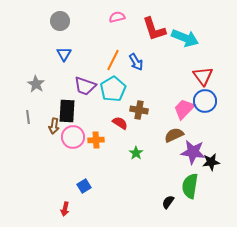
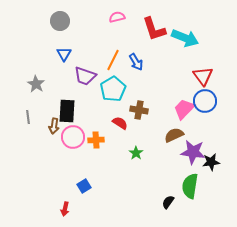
purple trapezoid: moved 10 px up
